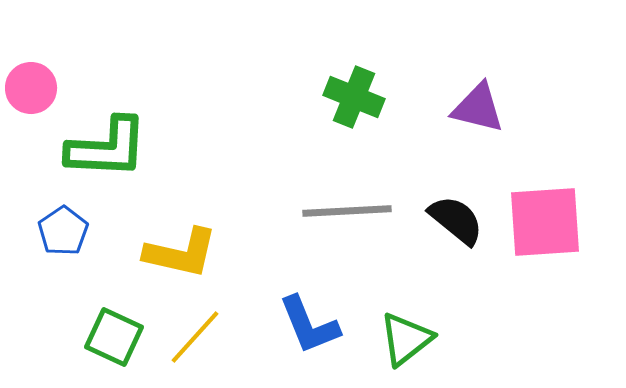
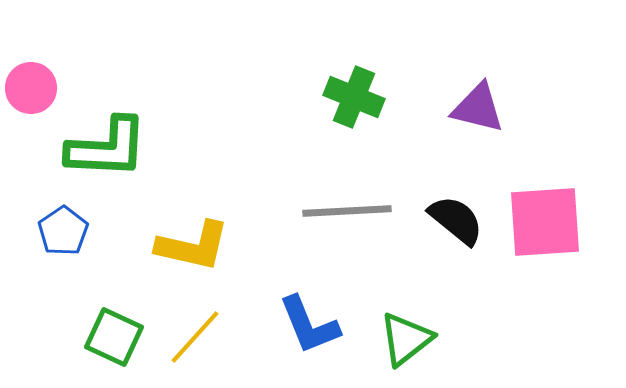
yellow L-shape: moved 12 px right, 7 px up
